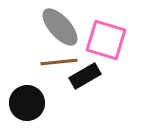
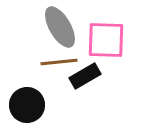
gray ellipse: rotated 12 degrees clockwise
pink square: rotated 15 degrees counterclockwise
black circle: moved 2 px down
